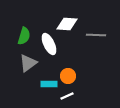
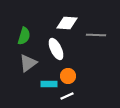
white diamond: moved 1 px up
white ellipse: moved 7 px right, 5 px down
